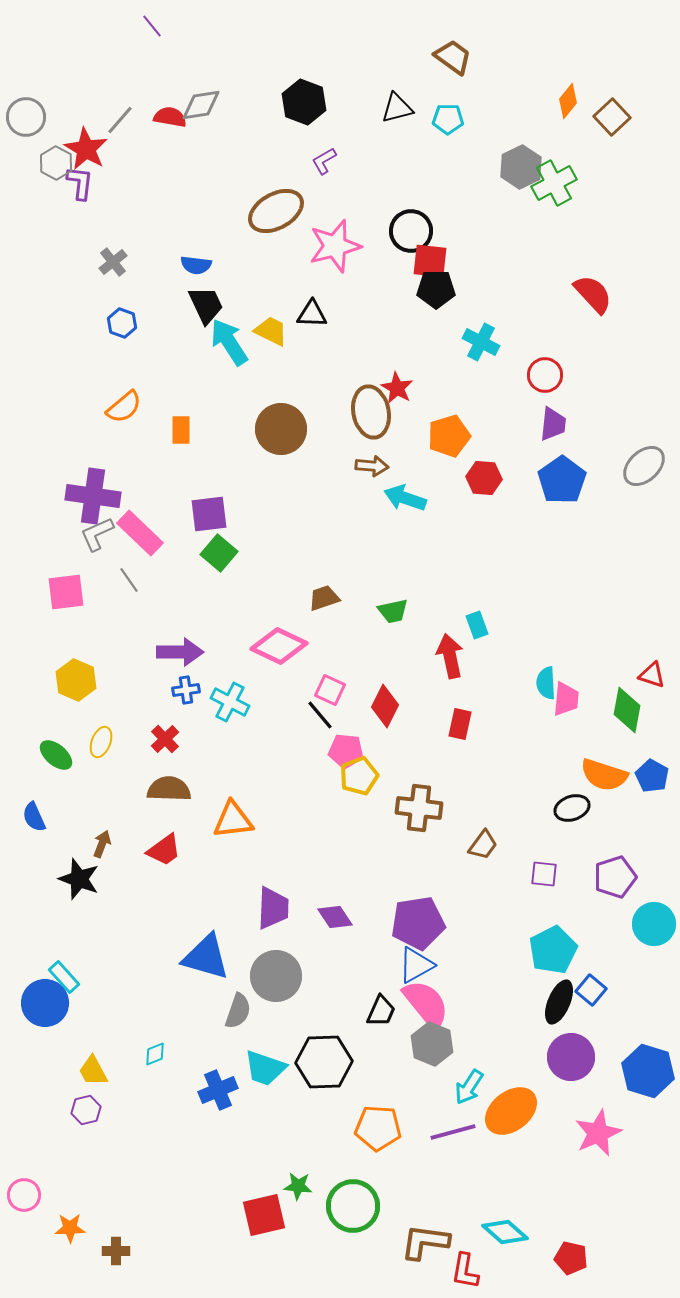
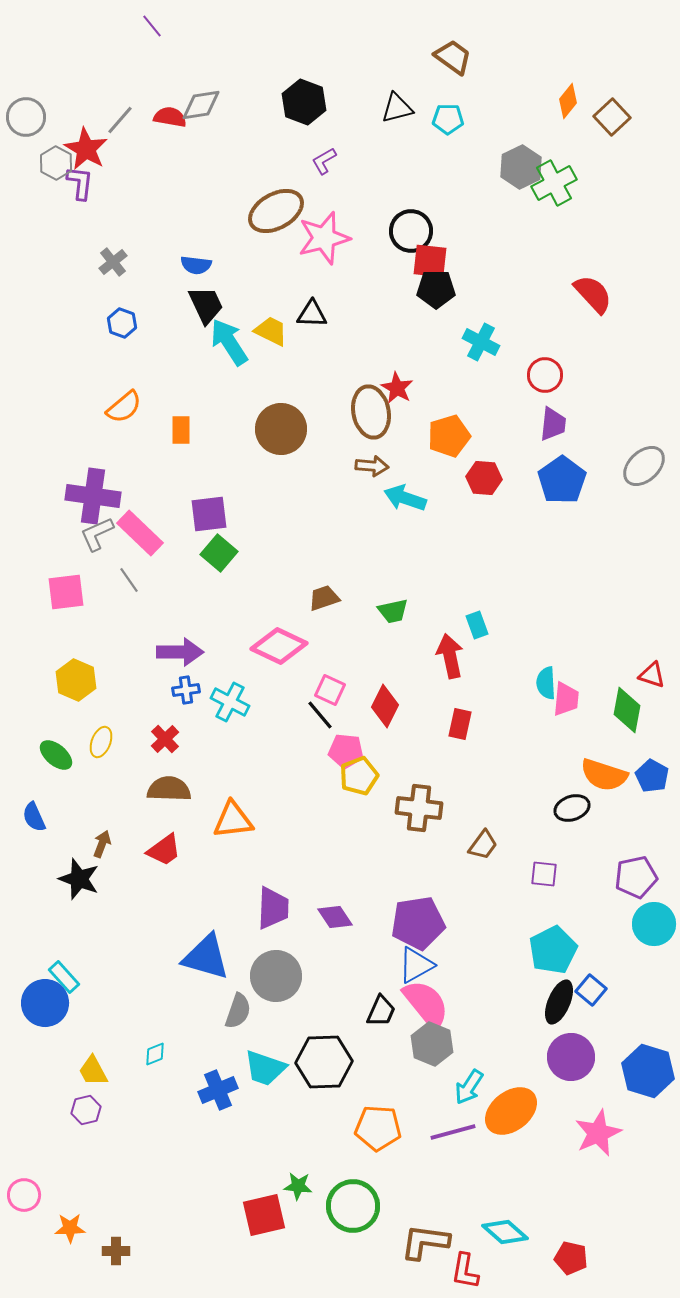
pink star at (335, 246): moved 11 px left, 8 px up
purple pentagon at (615, 877): moved 21 px right; rotated 6 degrees clockwise
